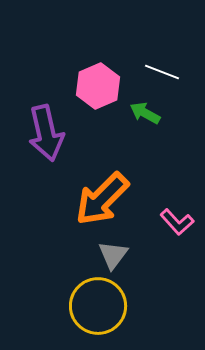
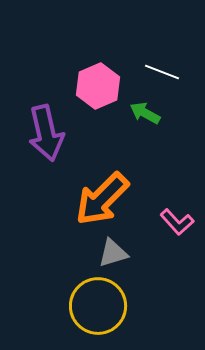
gray triangle: moved 2 px up; rotated 36 degrees clockwise
